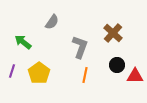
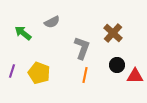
gray semicircle: rotated 28 degrees clockwise
green arrow: moved 9 px up
gray L-shape: moved 2 px right, 1 px down
yellow pentagon: rotated 15 degrees counterclockwise
